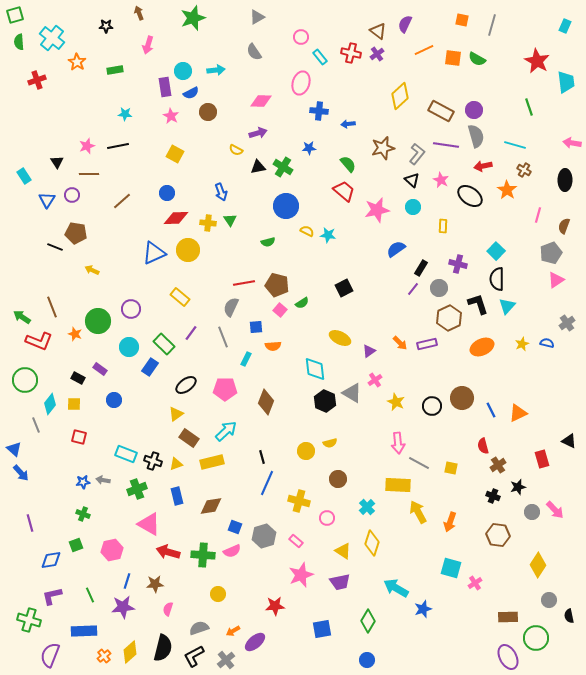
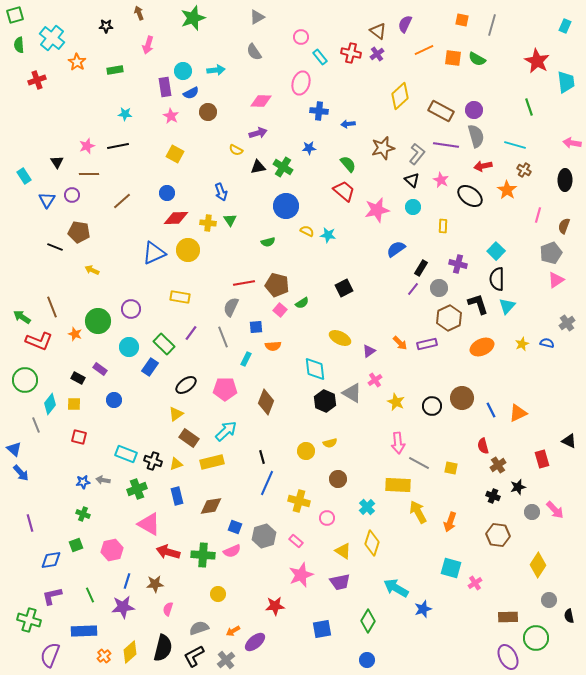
green semicircle at (19, 42): moved 3 px down
brown pentagon at (76, 233): moved 3 px right, 1 px up
yellow rectangle at (180, 297): rotated 30 degrees counterclockwise
